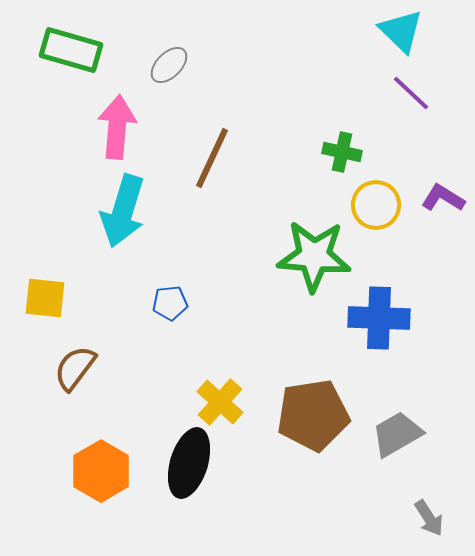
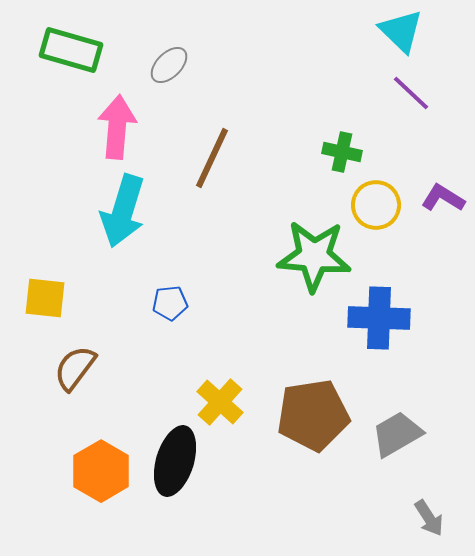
black ellipse: moved 14 px left, 2 px up
